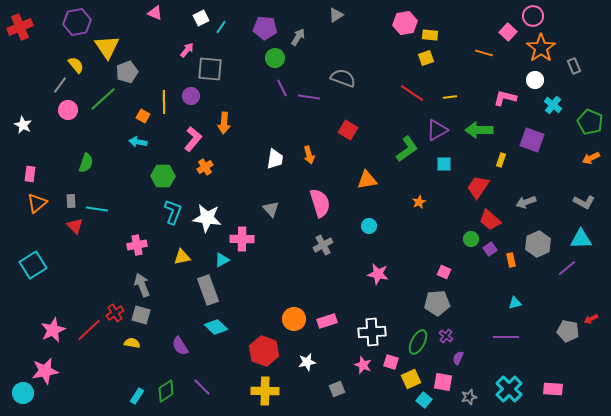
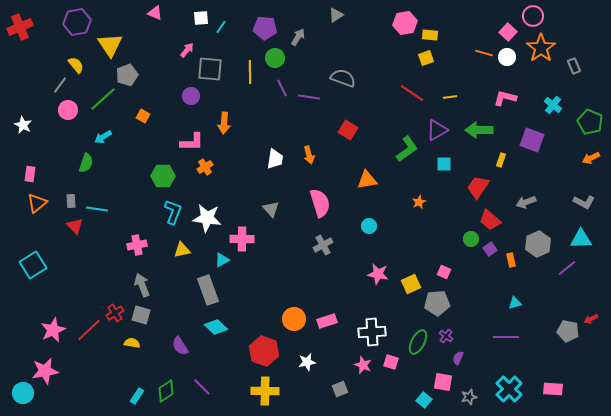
white square at (201, 18): rotated 21 degrees clockwise
yellow triangle at (107, 47): moved 3 px right, 2 px up
gray pentagon at (127, 72): moved 3 px down
white circle at (535, 80): moved 28 px left, 23 px up
yellow line at (164, 102): moved 86 px right, 30 px up
pink L-shape at (193, 139): moved 1 px left, 3 px down; rotated 50 degrees clockwise
cyan arrow at (138, 142): moved 35 px left, 5 px up; rotated 42 degrees counterclockwise
yellow triangle at (182, 257): moved 7 px up
yellow square at (411, 379): moved 95 px up
gray square at (337, 389): moved 3 px right
